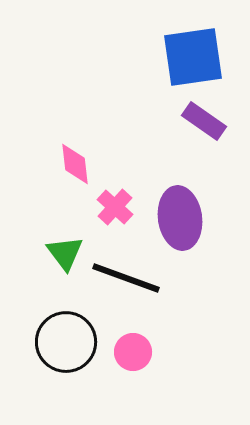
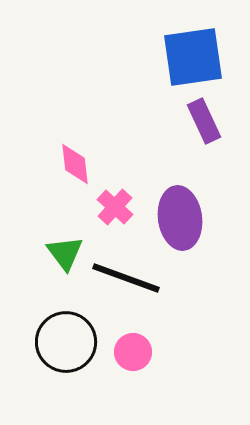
purple rectangle: rotated 30 degrees clockwise
